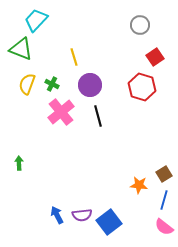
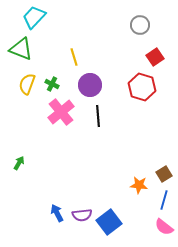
cyan trapezoid: moved 2 px left, 3 px up
black line: rotated 10 degrees clockwise
green arrow: rotated 32 degrees clockwise
blue arrow: moved 2 px up
